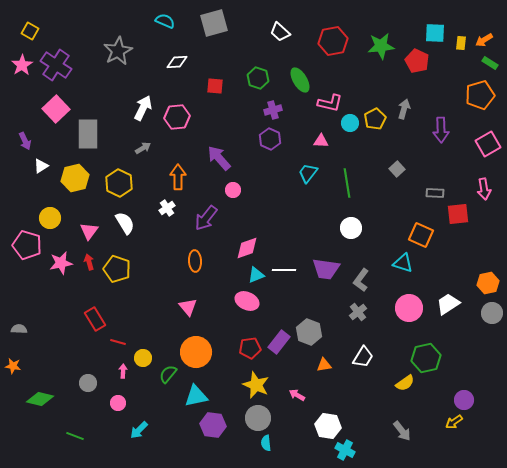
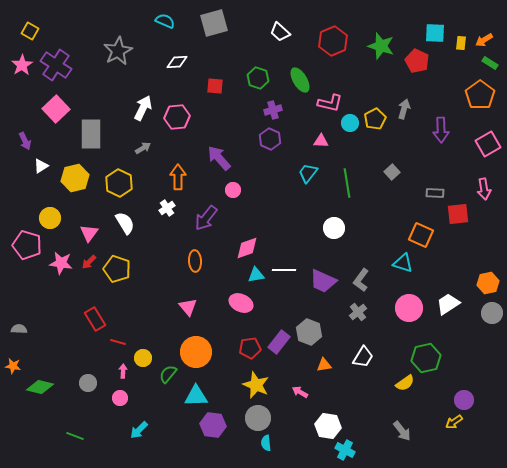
red hexagon at (333, 41): rotated 12 degrees counterclockwise
green star at (381, 46): rotated 24 degrees clockwise
orange pentagon at (480, 95): rotated 20 degrees counterclockwise
gray rectangle at (88, 134): moved 3 px right
gray square at (397, 169): moved 5 px left, 3 px down
white circle at (351, 228): moved 17 px left
pink triangle at (89, 231): moved 2 px down
red arrow at (89, 262): rotated 119 degrees counterclockwise
pink star at (61, 263): rotated 20 degrees clockwise
purple trapezoid at (326, 269): moved 3 px left, 12 px down; rotated 16 degrees clockwise
cyan triangle at (256, 275): rotated 12 degrees clockwise
pink ellipse at (247, 301): moved 6 px left, 2 px down
pink arrow at (297, 395): moved 3 px right, 3 px up
cyan triangle at (196, 396): rotated 10 degrees clockwise
green diamond at (40, 399): moved 12 px up
pink circle at (118, 403): moved 2 px right, 5 px up
